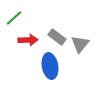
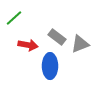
red arrow: moved 5 px down; rotated 12 degrees clockwise
gray triangle: rotated 30 degrees clockwise
blue ellipse: rotated 10 degrees clockwise
